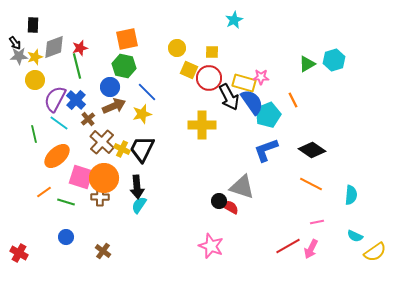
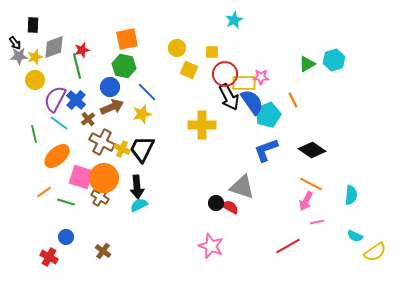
red star at (80, 48): moved 2 px right, 2 px down
red circle at (209, 78): moved 16 px right, 4 px up
yellow rectangle at (244, 83): rotated 15 degrees counterclockwise
brown arrow at (114, 106): moved 2 px left, 1 px down
brown cross at (102, 142): rotated 15 degrees counterclockwise
brown cross at (100, 197): rotated 30 degrees clockwise
black circle at (219, 201): moved 3 px left, 2 px down
cyan semicircle at (139, 205): rotated 30 degrees clockwise
pink arrow at (311, 249): moved 5 px left, 48 px up
red cross at (19, 253): moved 30 px right, 4 px down
